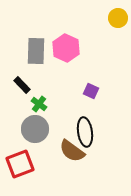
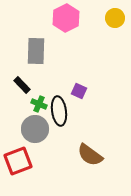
yellow circle: moved 3 px left
pink hexagon: moved 30 px up; rotated 8 degrees clockwise
purple square: moved 12 px left
green cross: rotated 14 degrees counterclockwise
black ellipse: moved 26 px left, 21 px up
brown semicircle: moved 18 px right, 4 px down
red square: moved 2 px left, 3 px up
